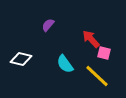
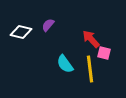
white diamond: moved 27 px up
yellow line: moved 7 px left, 7 px up; rotated 40 degrees clockwise
